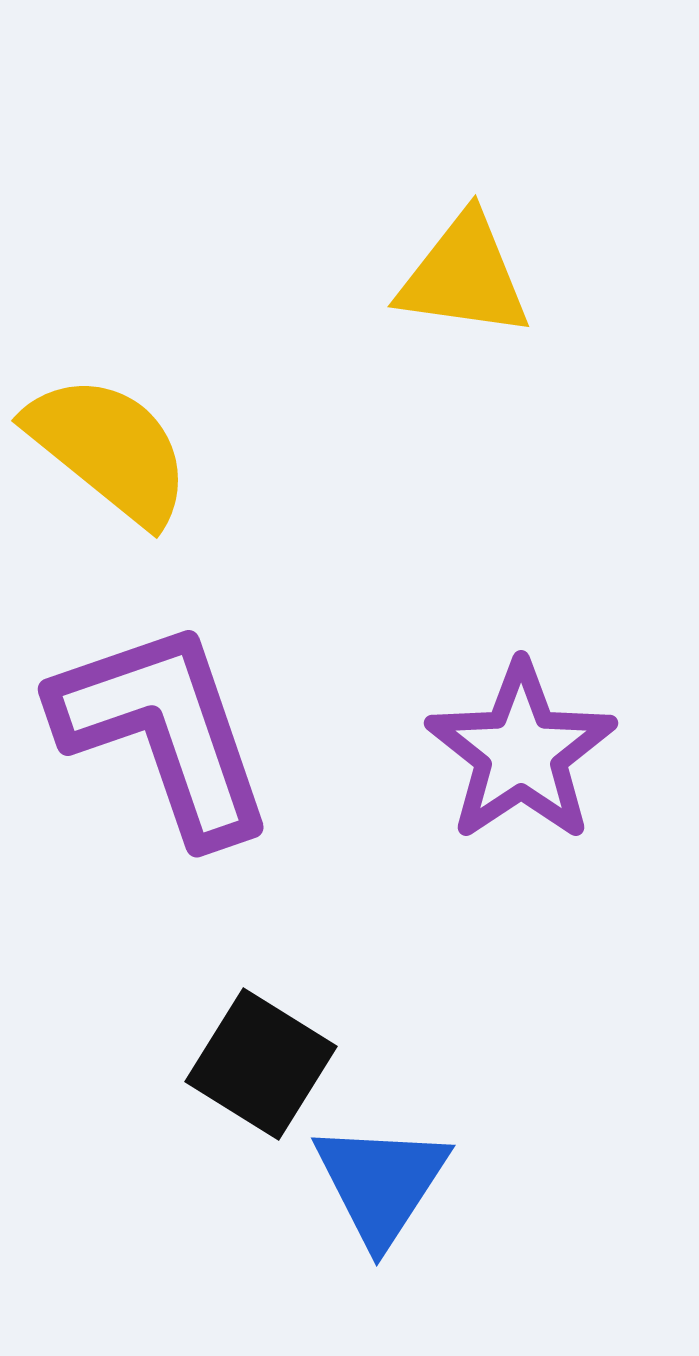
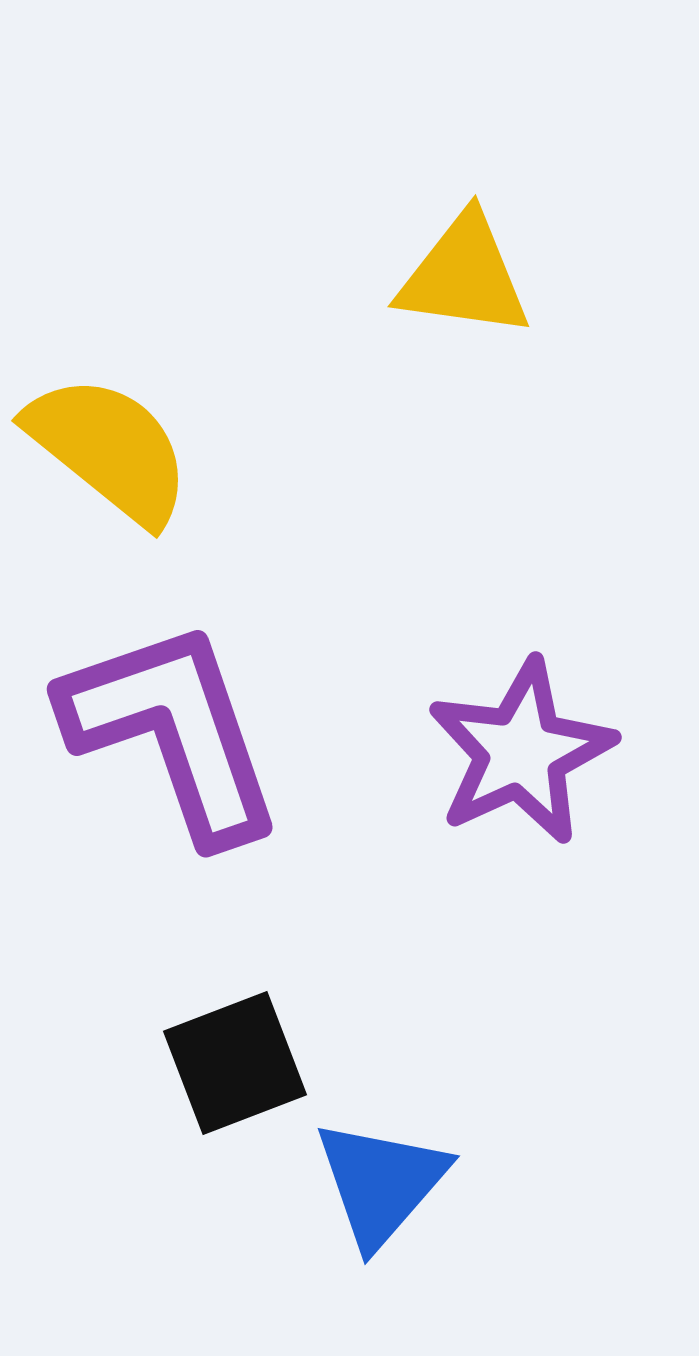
purple L-shape: moved 9 px right
purple star: rotated 9 degrees clockwise
black square: moved 26 px left, 1 px up; rotated 37 degrees clockwise
blue triangle: rotated 8 degrees clockwise
